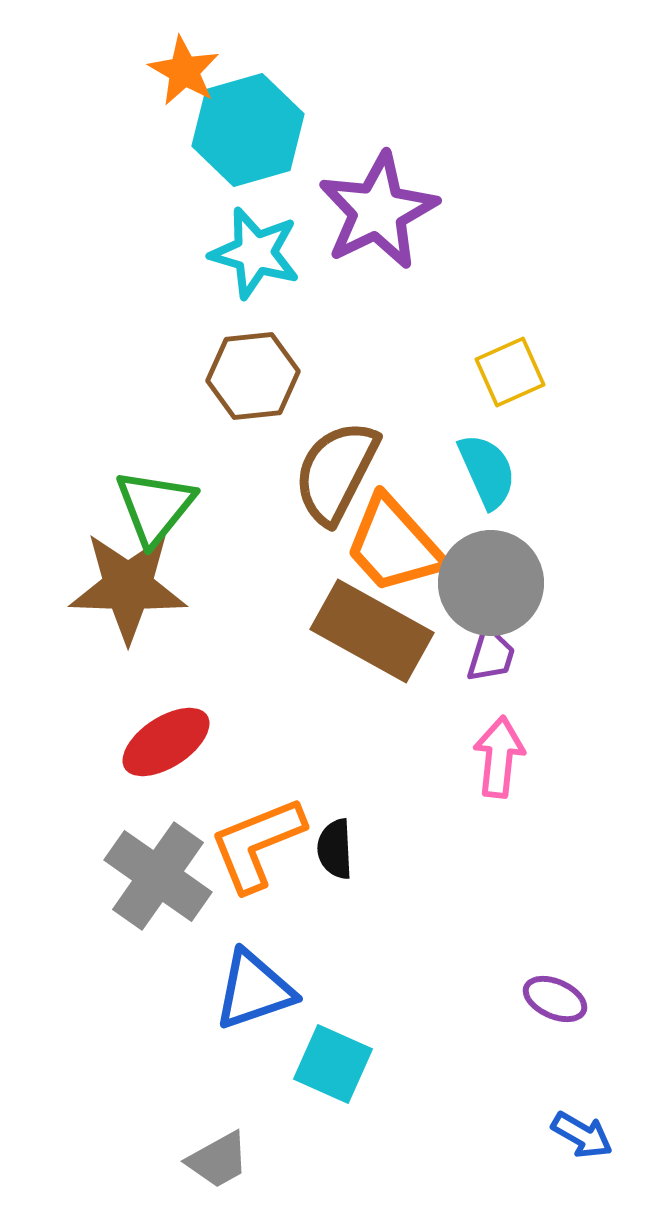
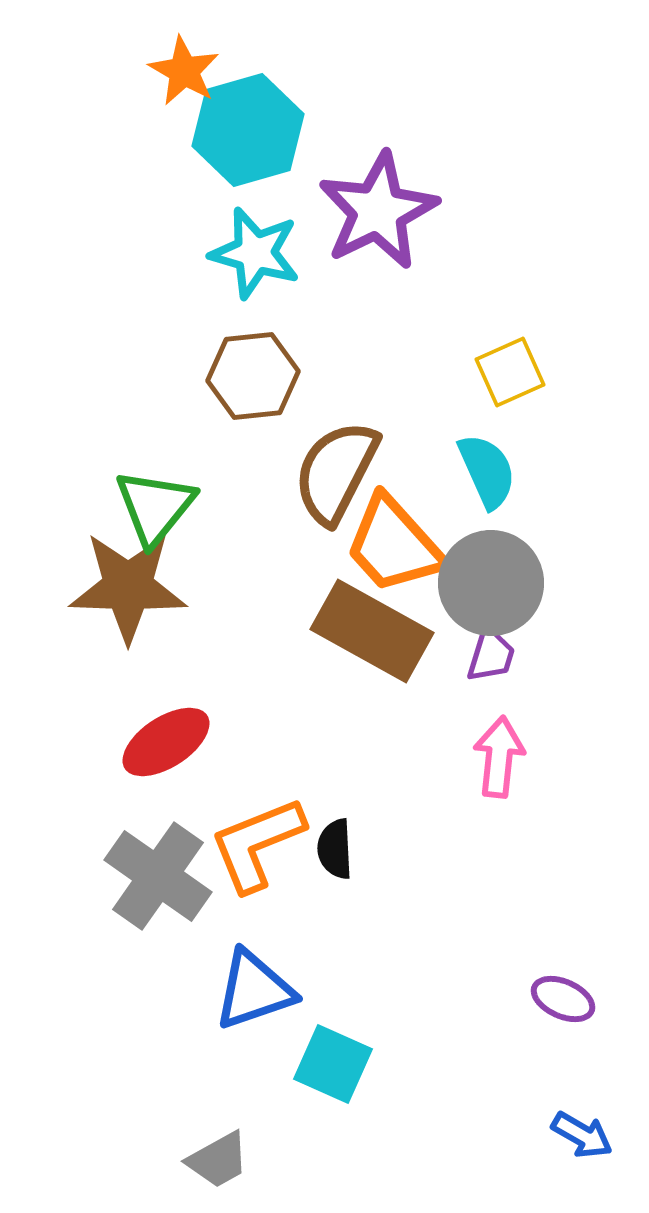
purple ellipse: moved 8 px right
